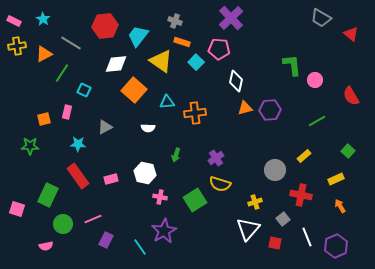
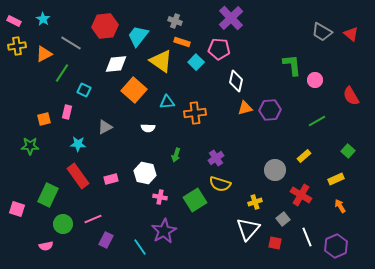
gray trapezoid at (321, 18): moved 1 px right, 14 px down
red cross at (301, 195): rotated 20 degrees clockwise
